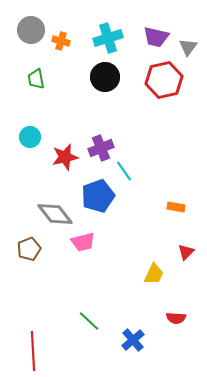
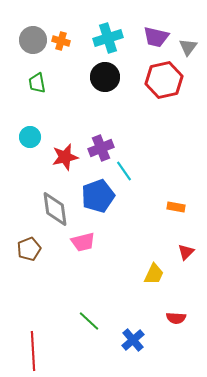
gray circle: moved 2 px right, 10 px down
green trapezoid: moved 1 px right, 4 px down
gray diamond: moved 5 px up; rotated 30 degrees clockwise
